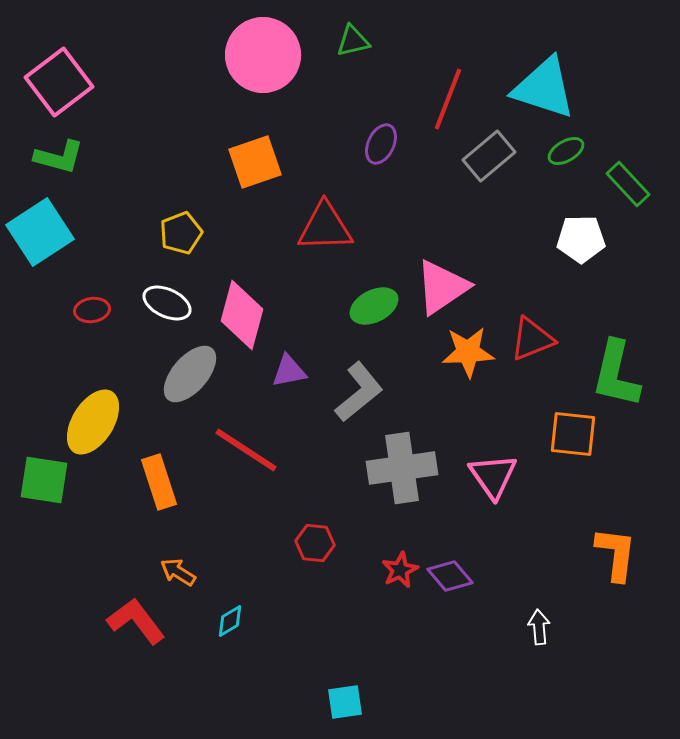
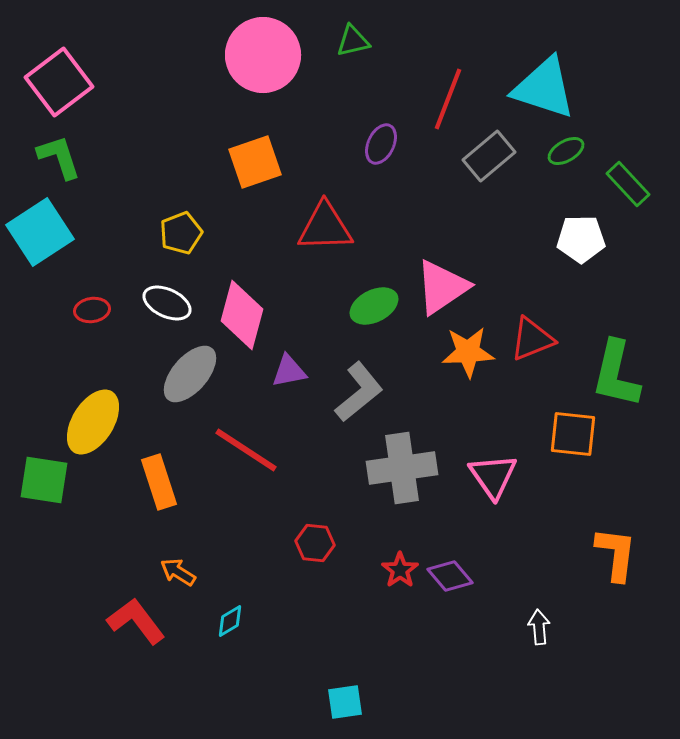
green L-shape at (59, 157): rotated 123 degrees counterclockwise
red star at (400, 570): rotated 9 degrees counterclockwise
